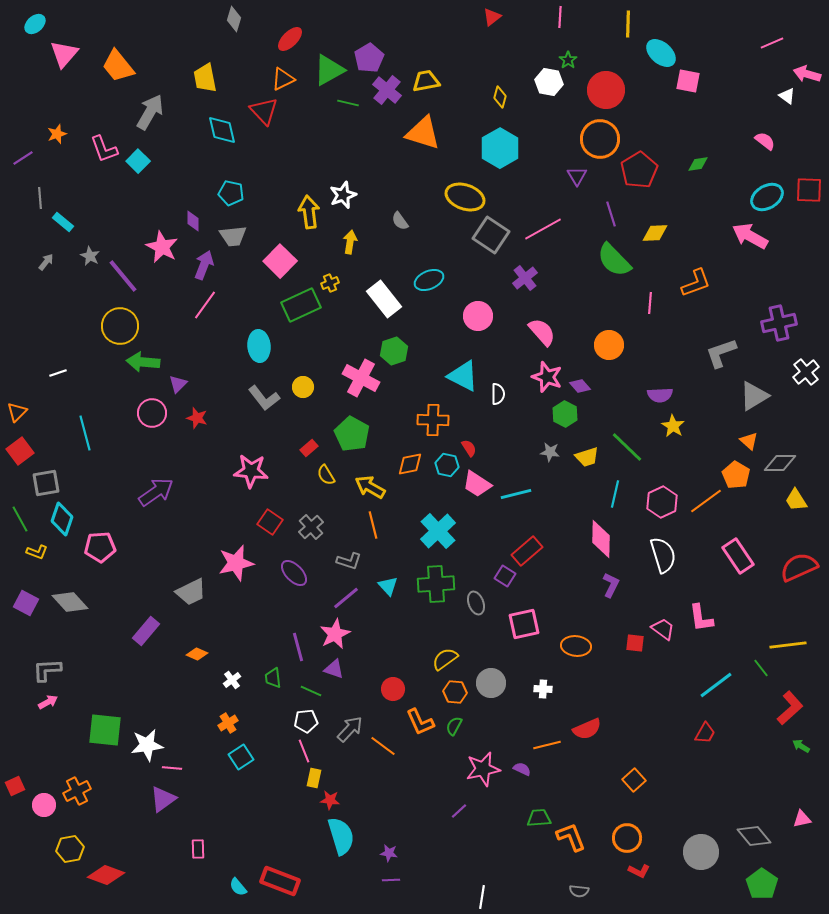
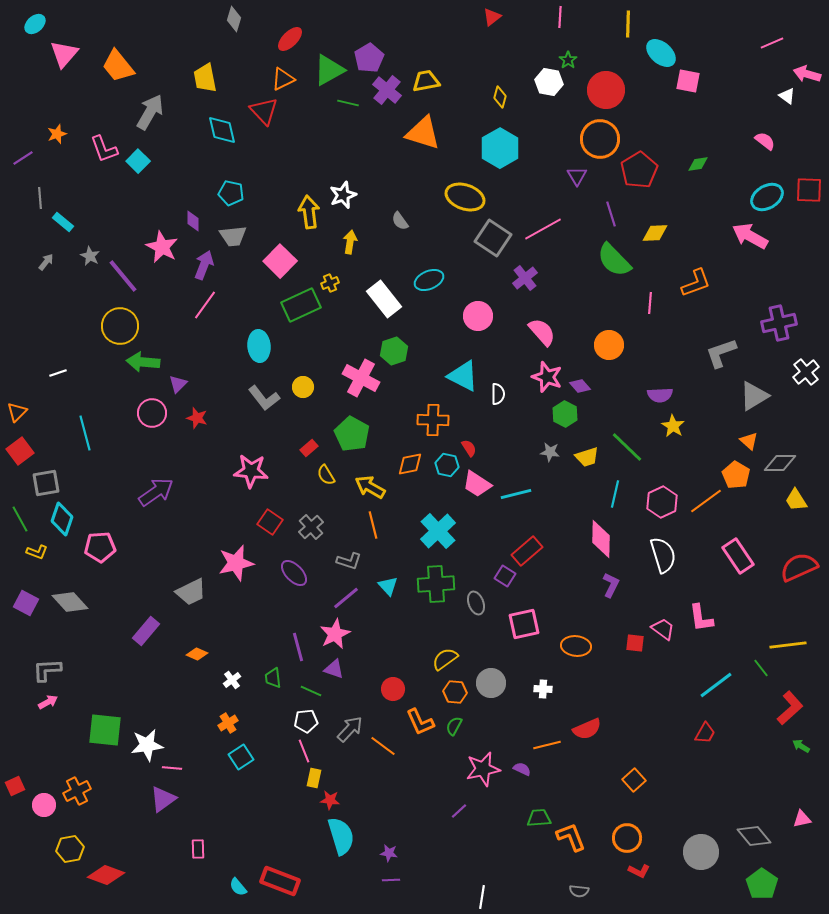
gray square at (491, 235): moved 2 px right, 3 px down
